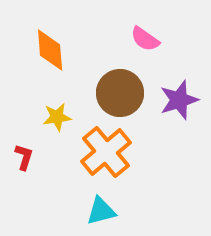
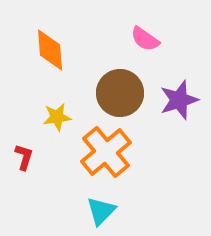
cyan triangle: rotated 32 degrees counterclockwise
